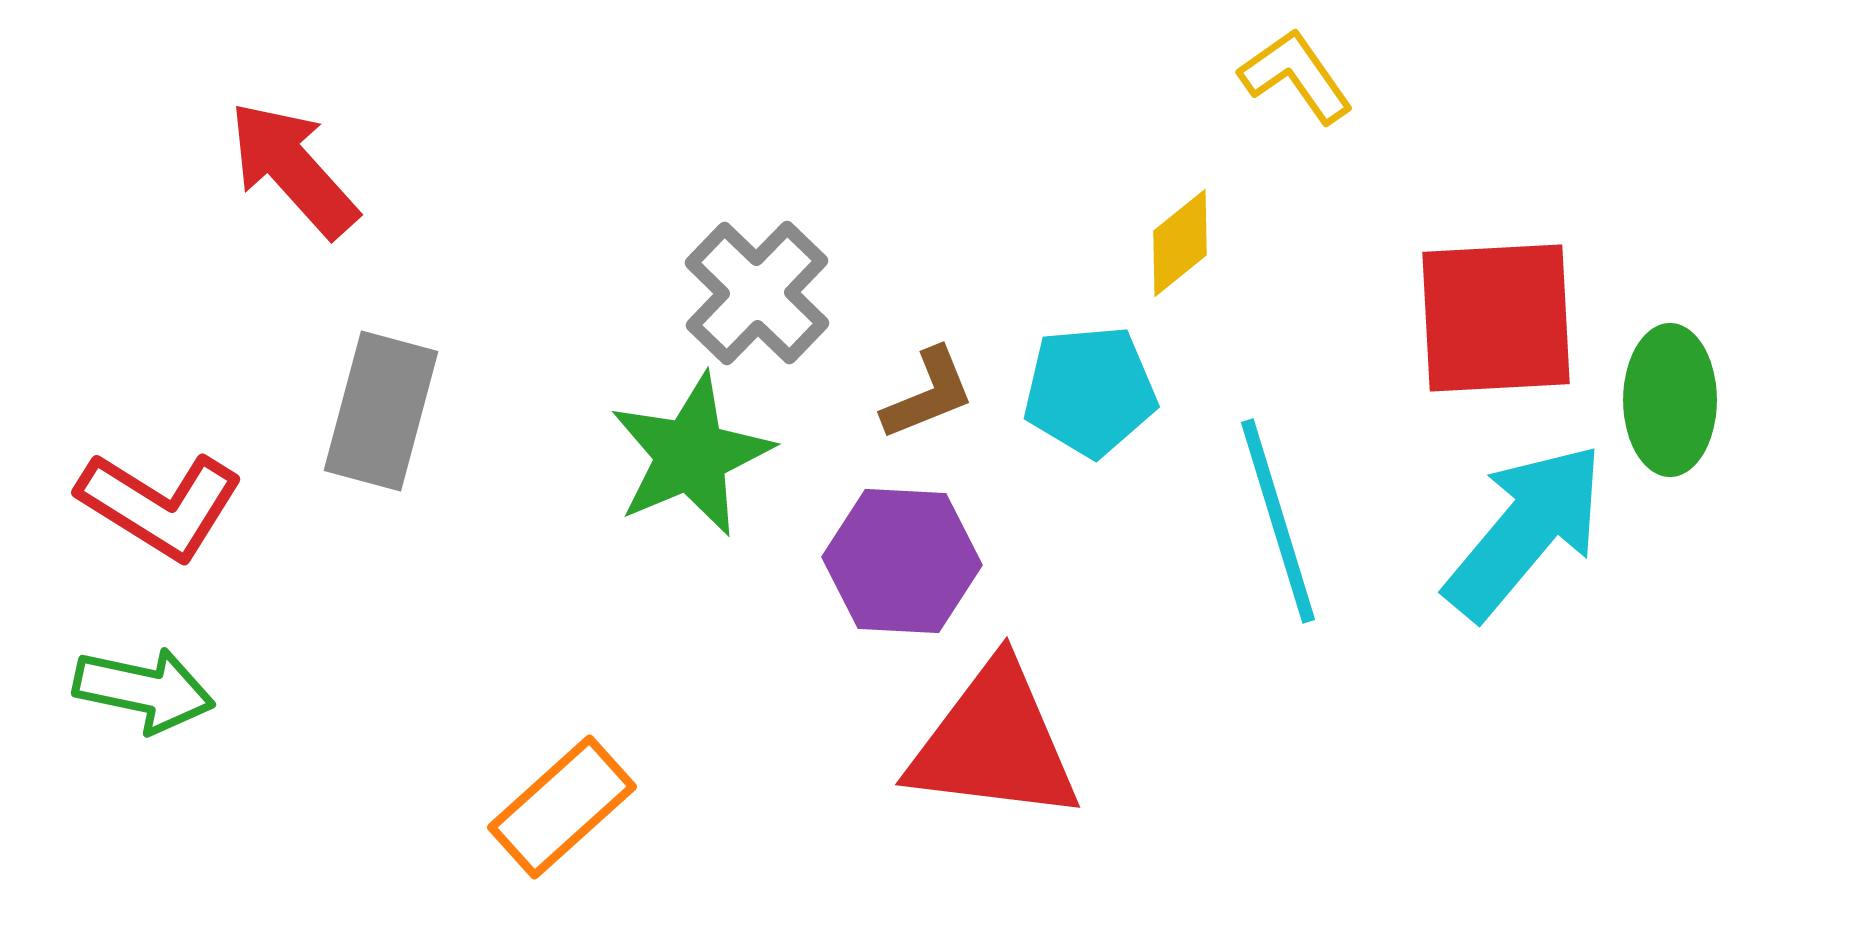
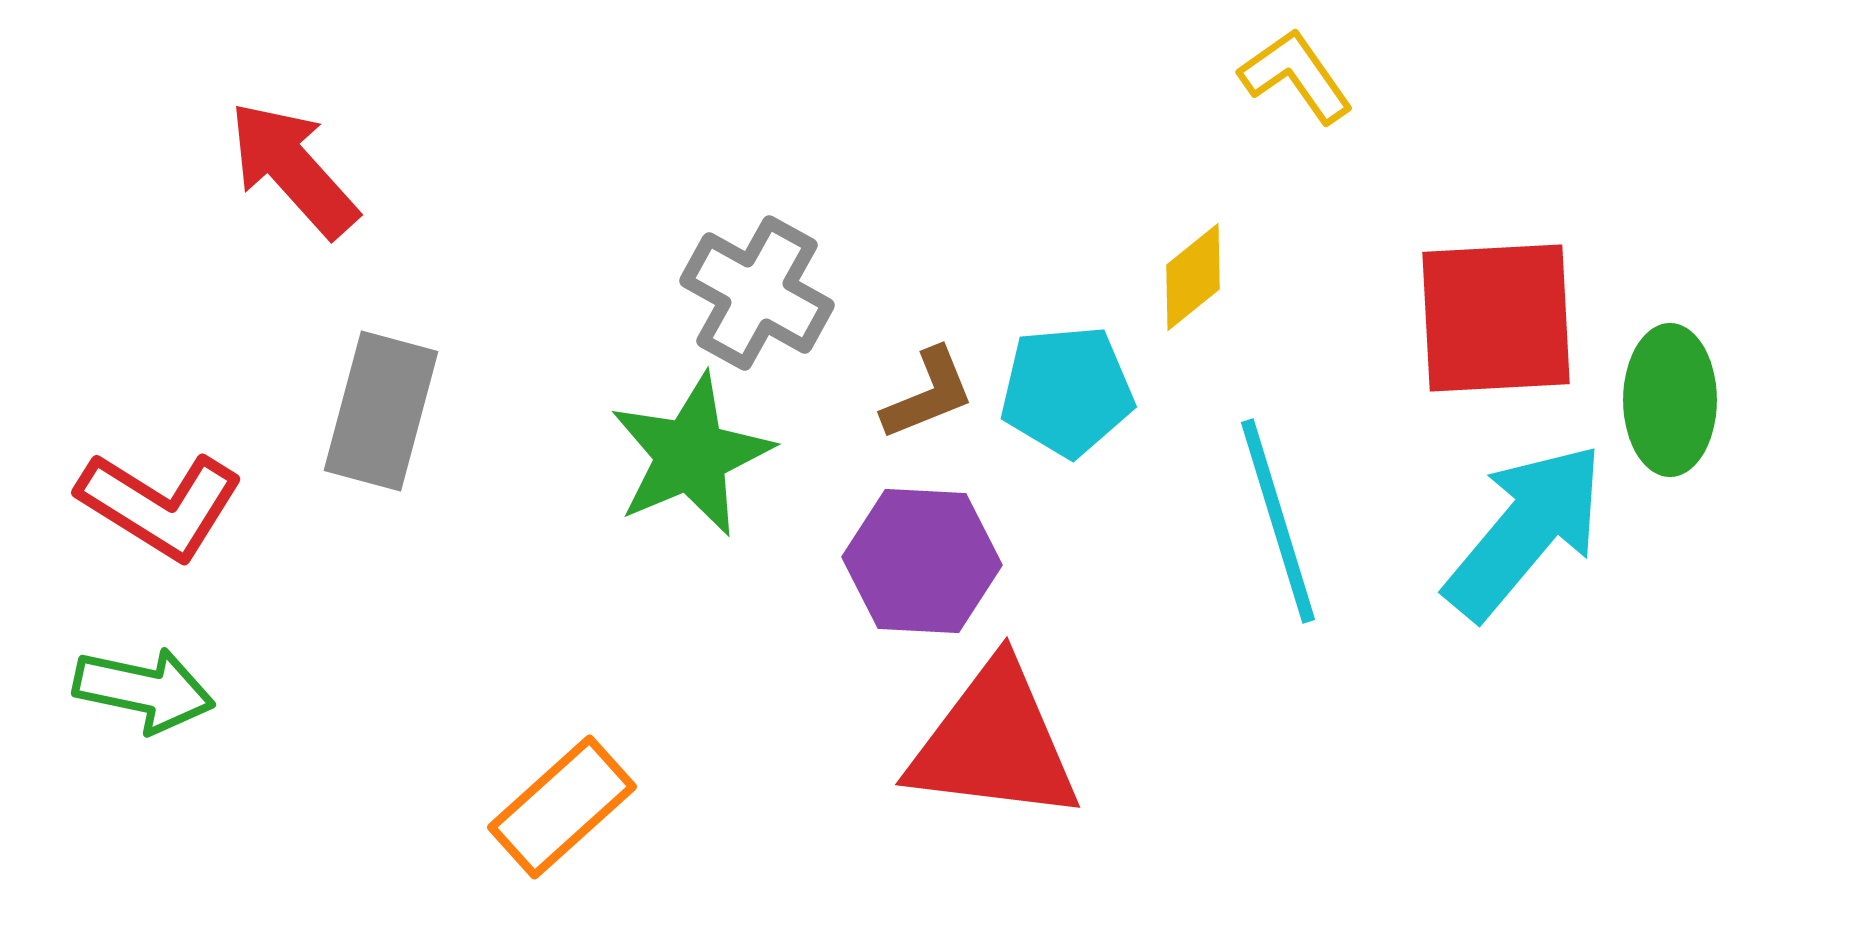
yellow diamond: moved 13 px right, 34 px down
gray cross: rotated 15 degrees counterclockwise
cyan pentagon: moved 23 px left
purple hexagon: moved 20 px right
